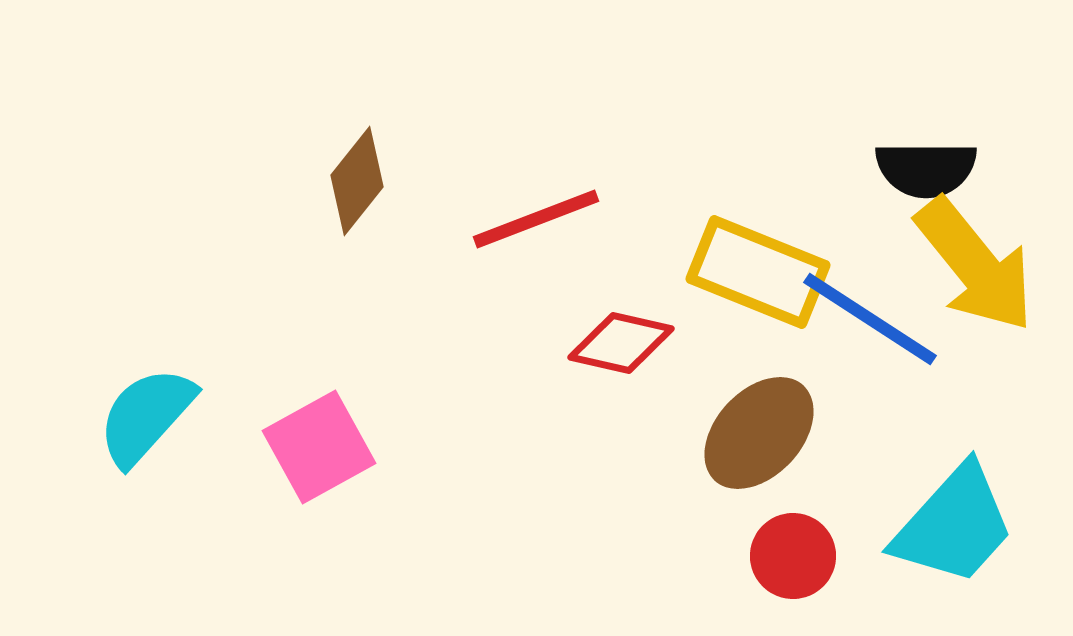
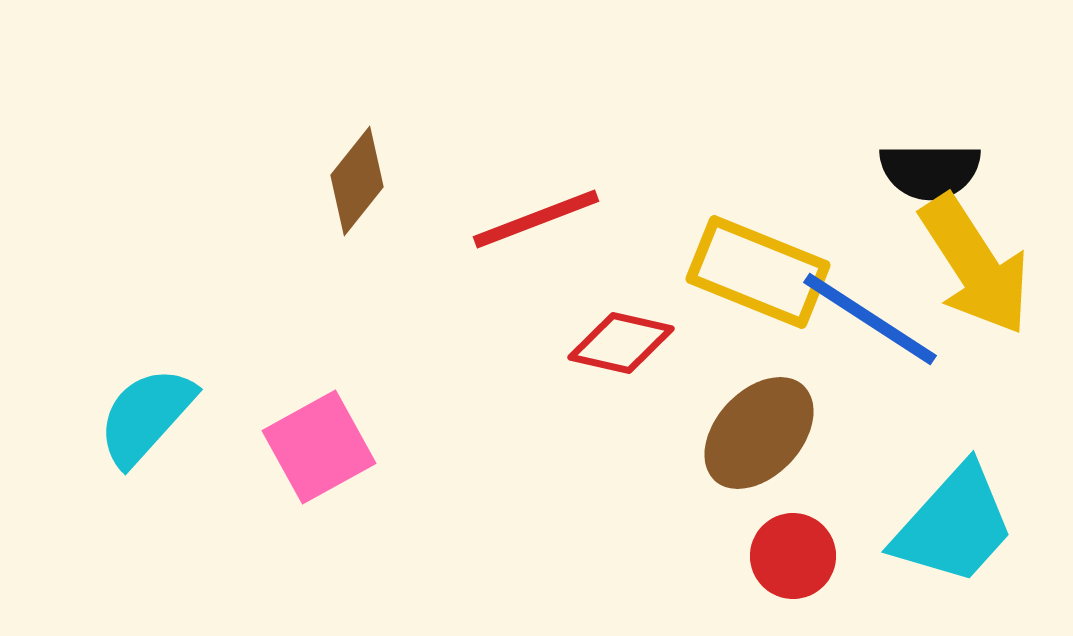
black semicircle: moved 4 px right, 2 px down
yellow arrow: rotated 6 degrees clockwise
